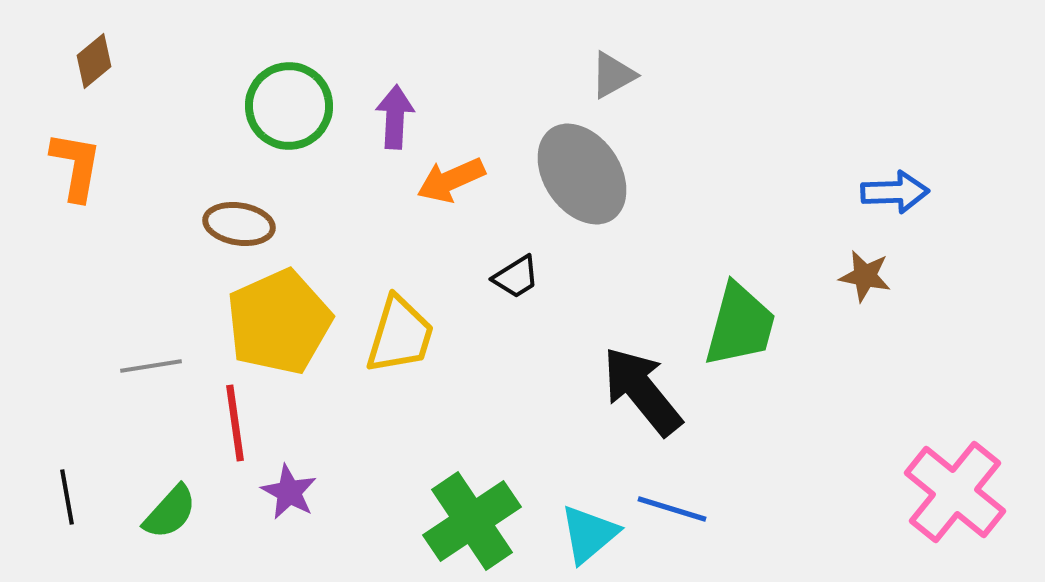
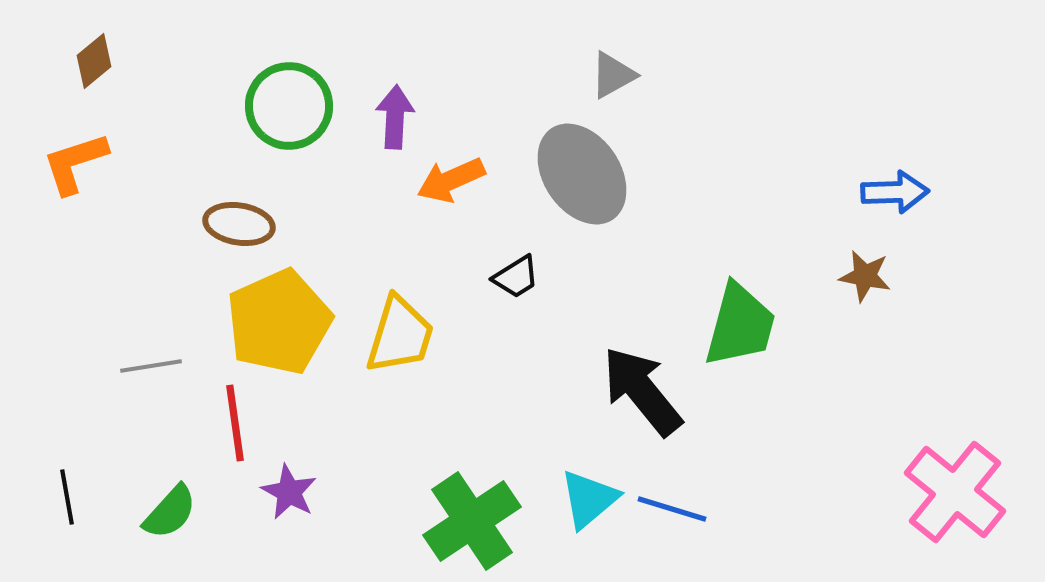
orange L-shape: moved 1 px left, 3 px up; rotated 118 degrees counterclockwise
cyan triangle: moved 35 px up
